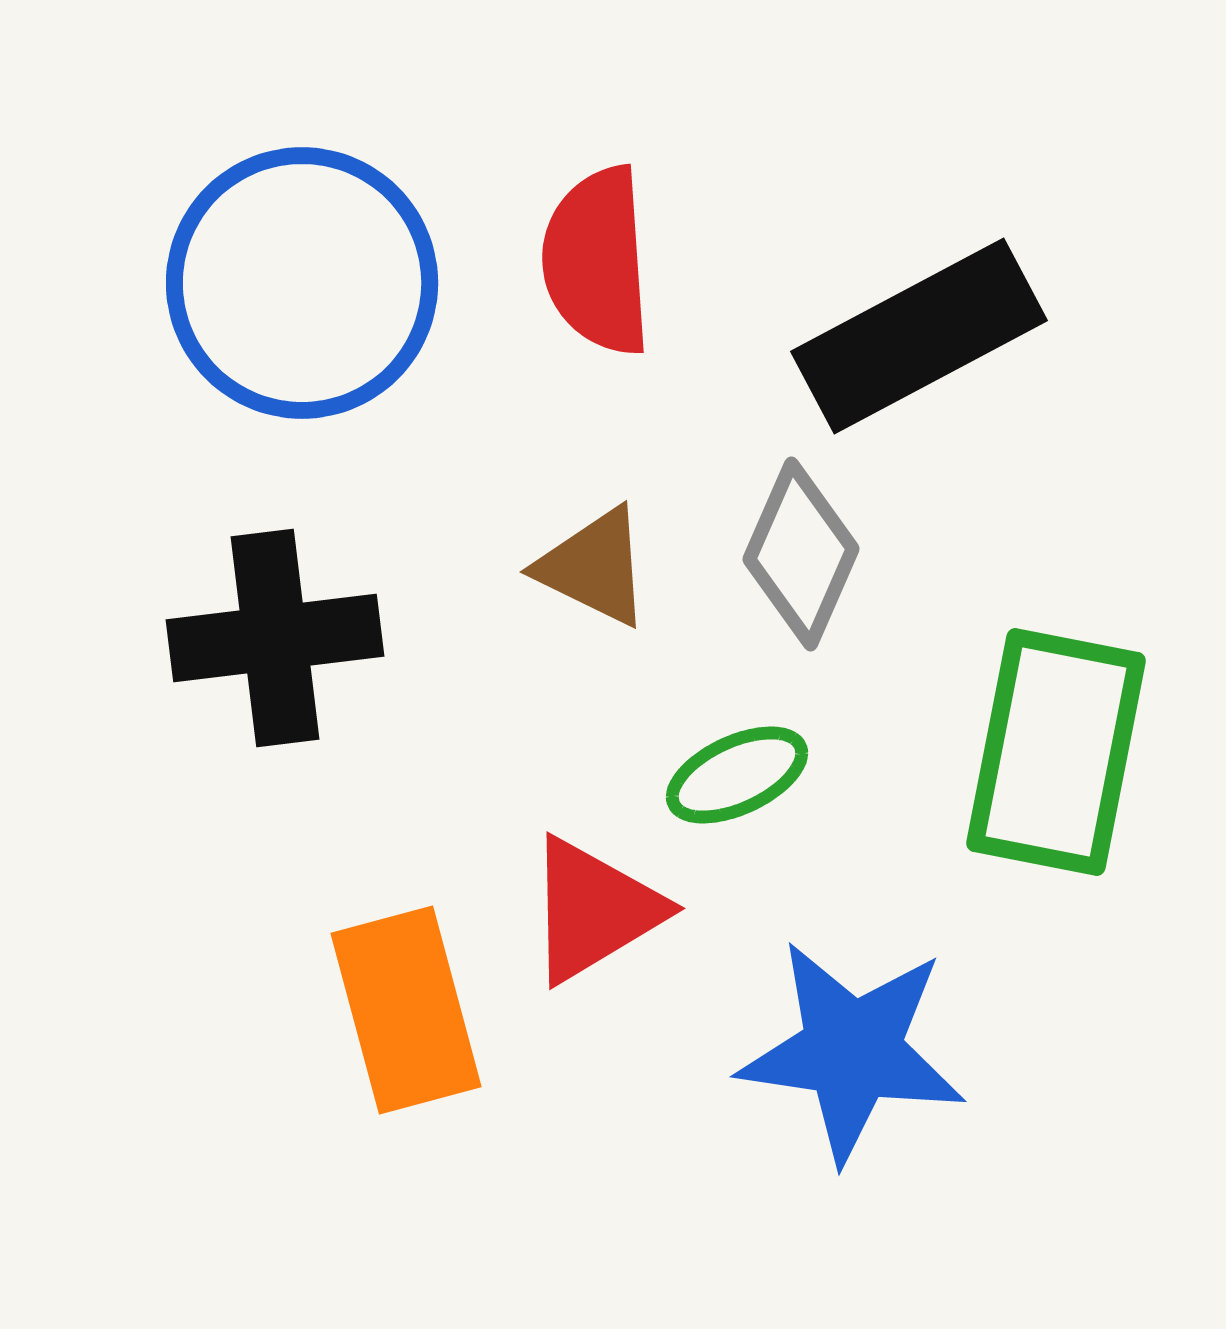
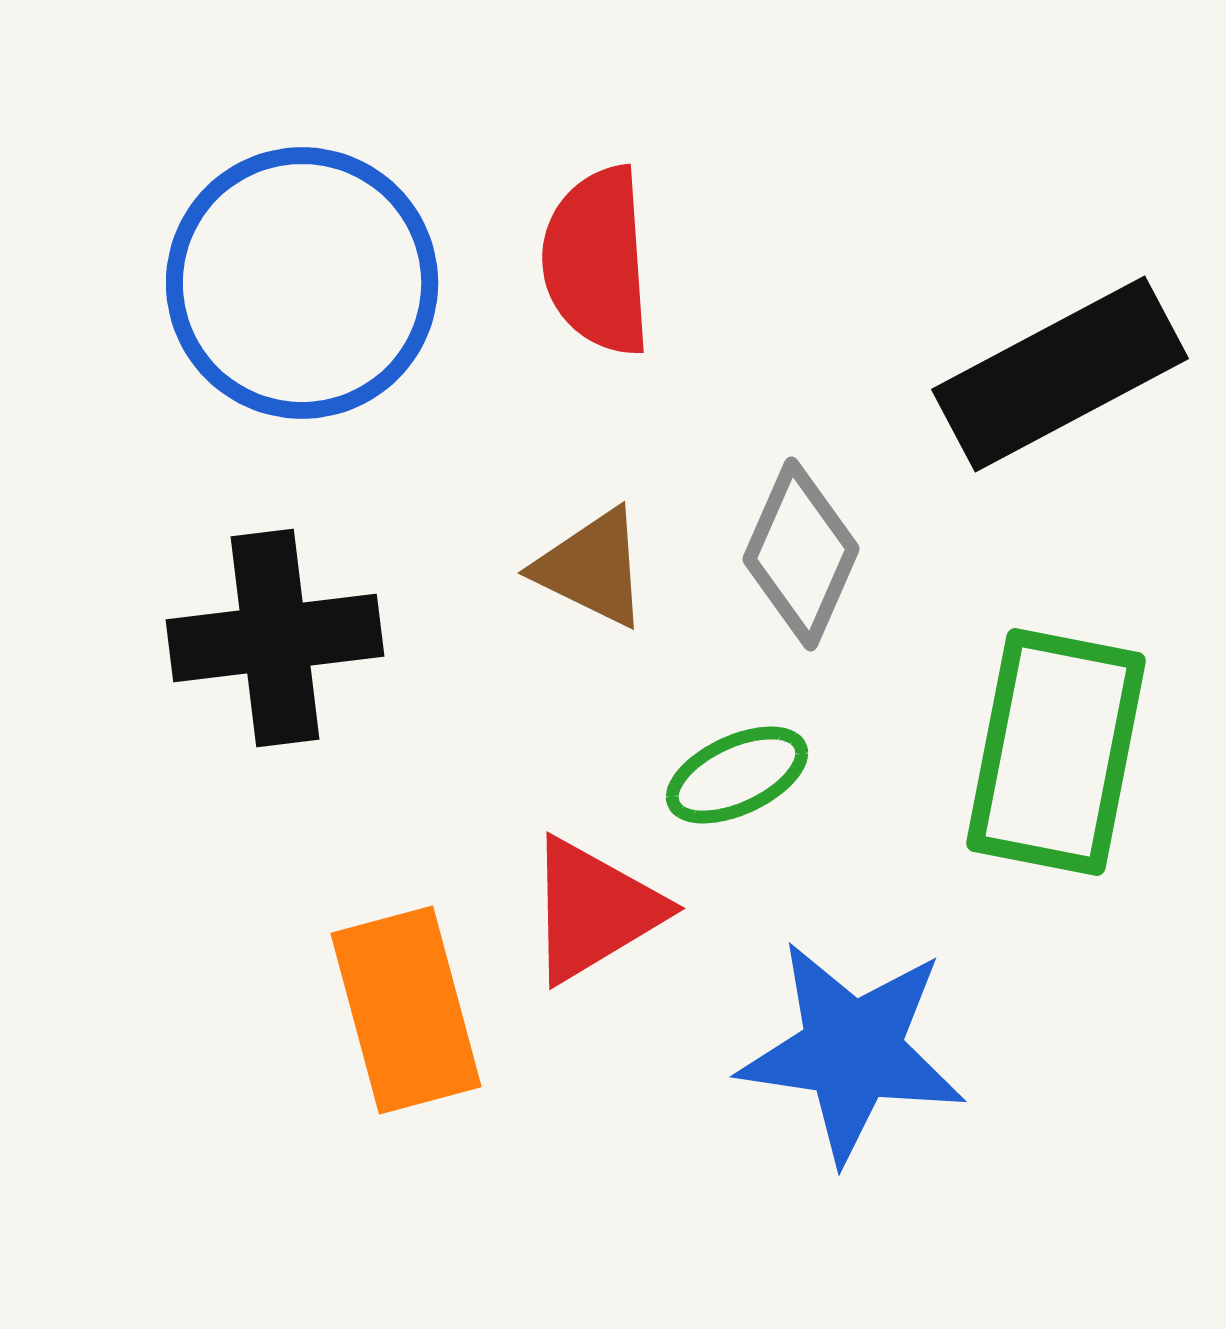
black rectangle: moved 141 px right, 38 px down
brown triangle: moved 2 px left, 1 px down
